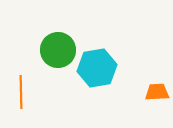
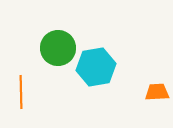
green circle: moved 2 px up
cyan hexagon: moved 1 px left, 1 px up
